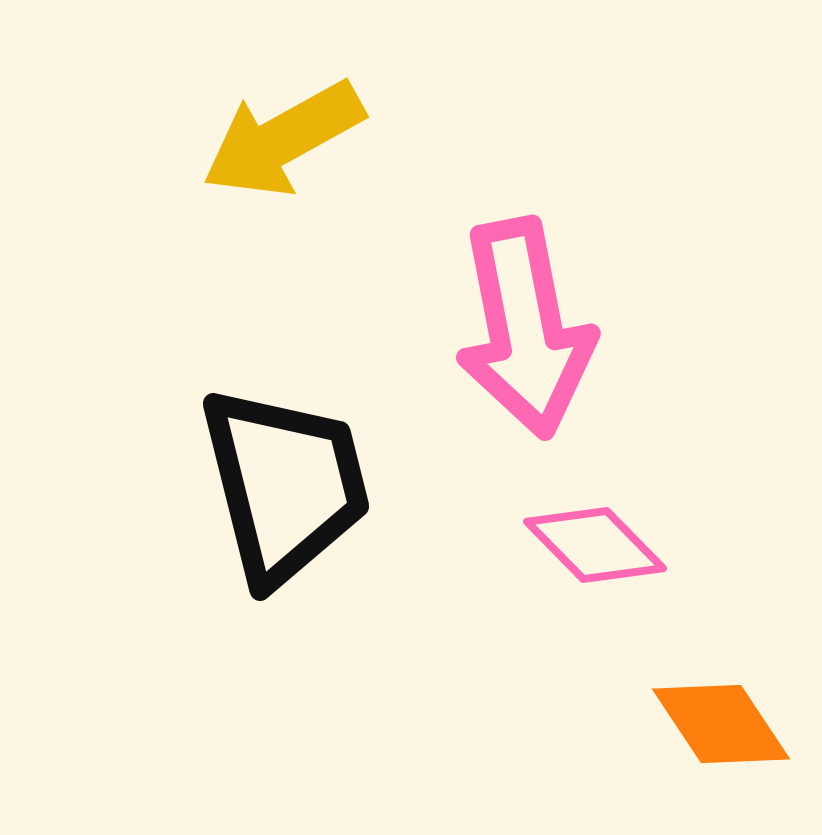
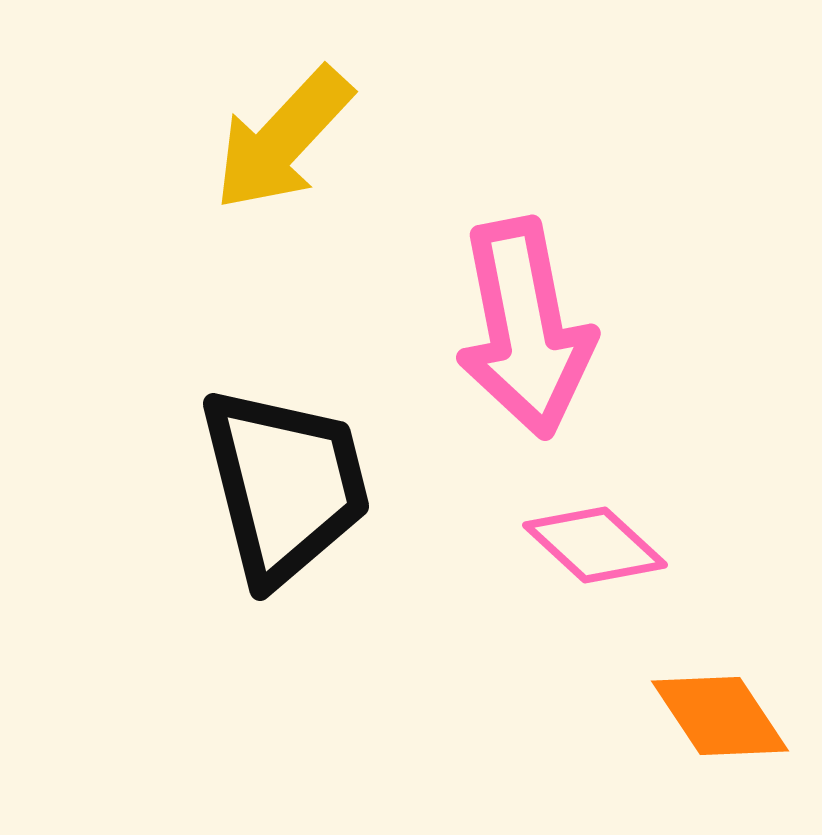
yellow arrow: rotated 18 degrees counterclockwise
pink diamond: rotated 3 degrees counterclockwise
orange diamond: moved 1 px left, 8 px up
